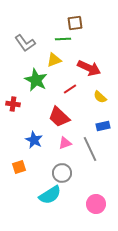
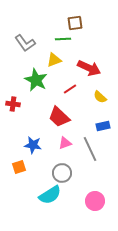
blue star: moved 1 px left, 5 px down; rotated 18 degrees counterclockwise
pink circle: moved 1 px left, 3 px up
